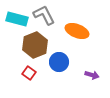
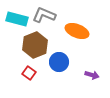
gray L-shape: rotated 40 degrees counterclockwise
